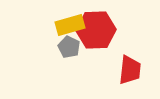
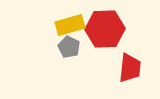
red hexagon: moved 9 px right, 1 px up
red trapezoid: moved 2 px up
